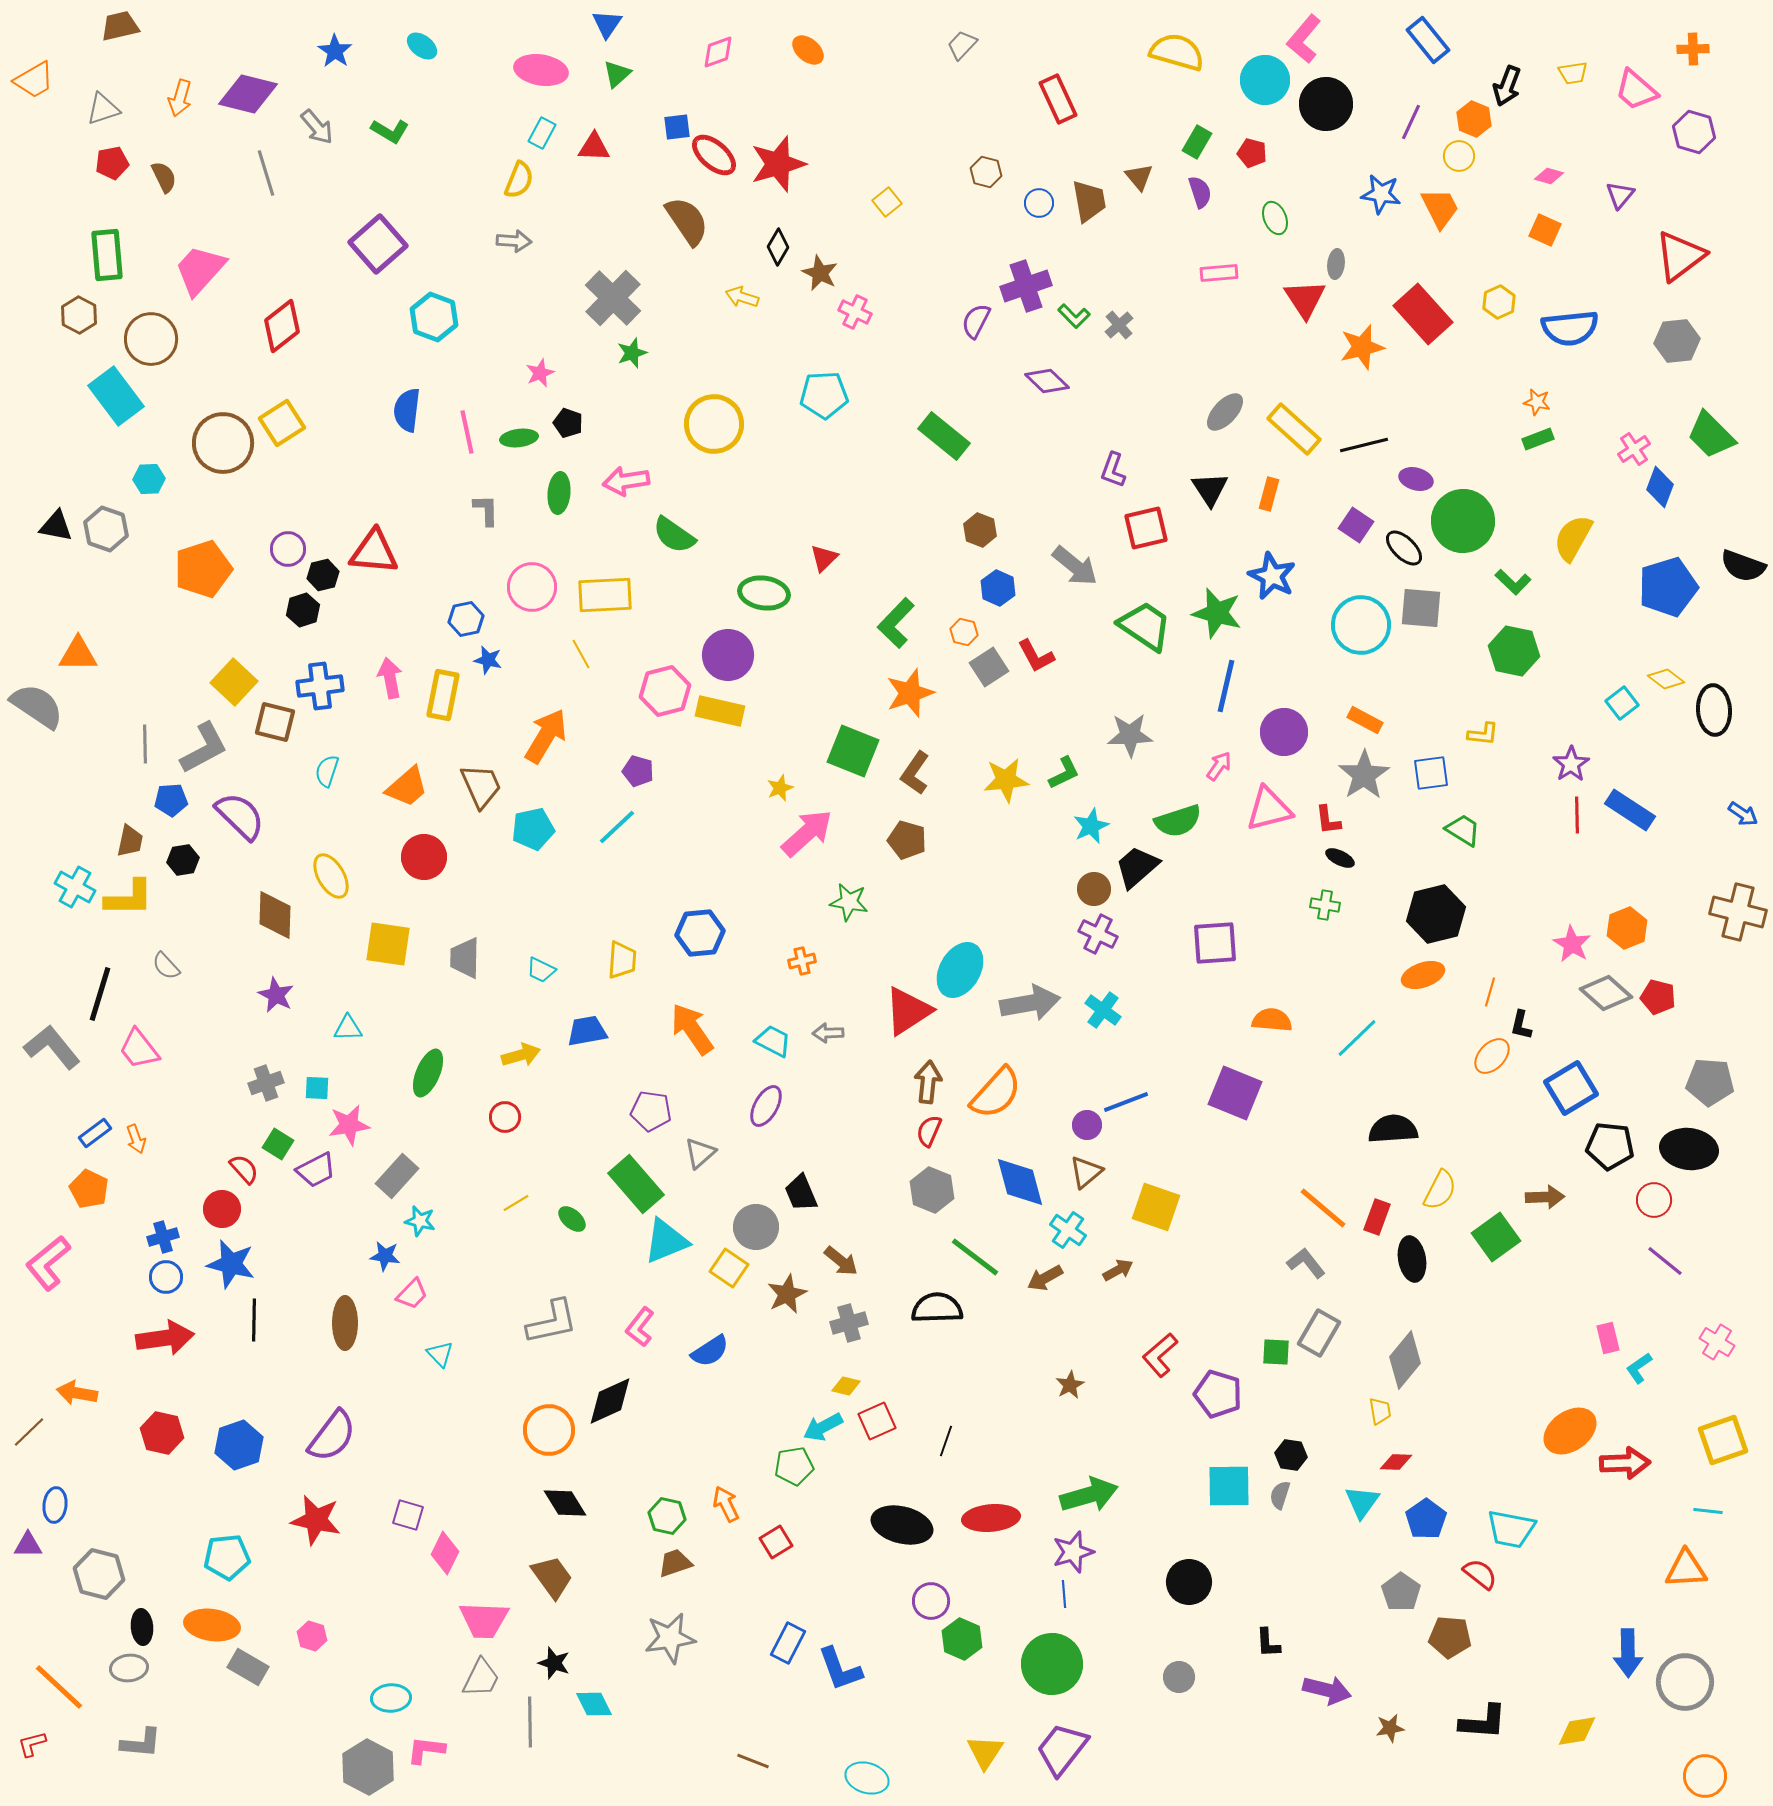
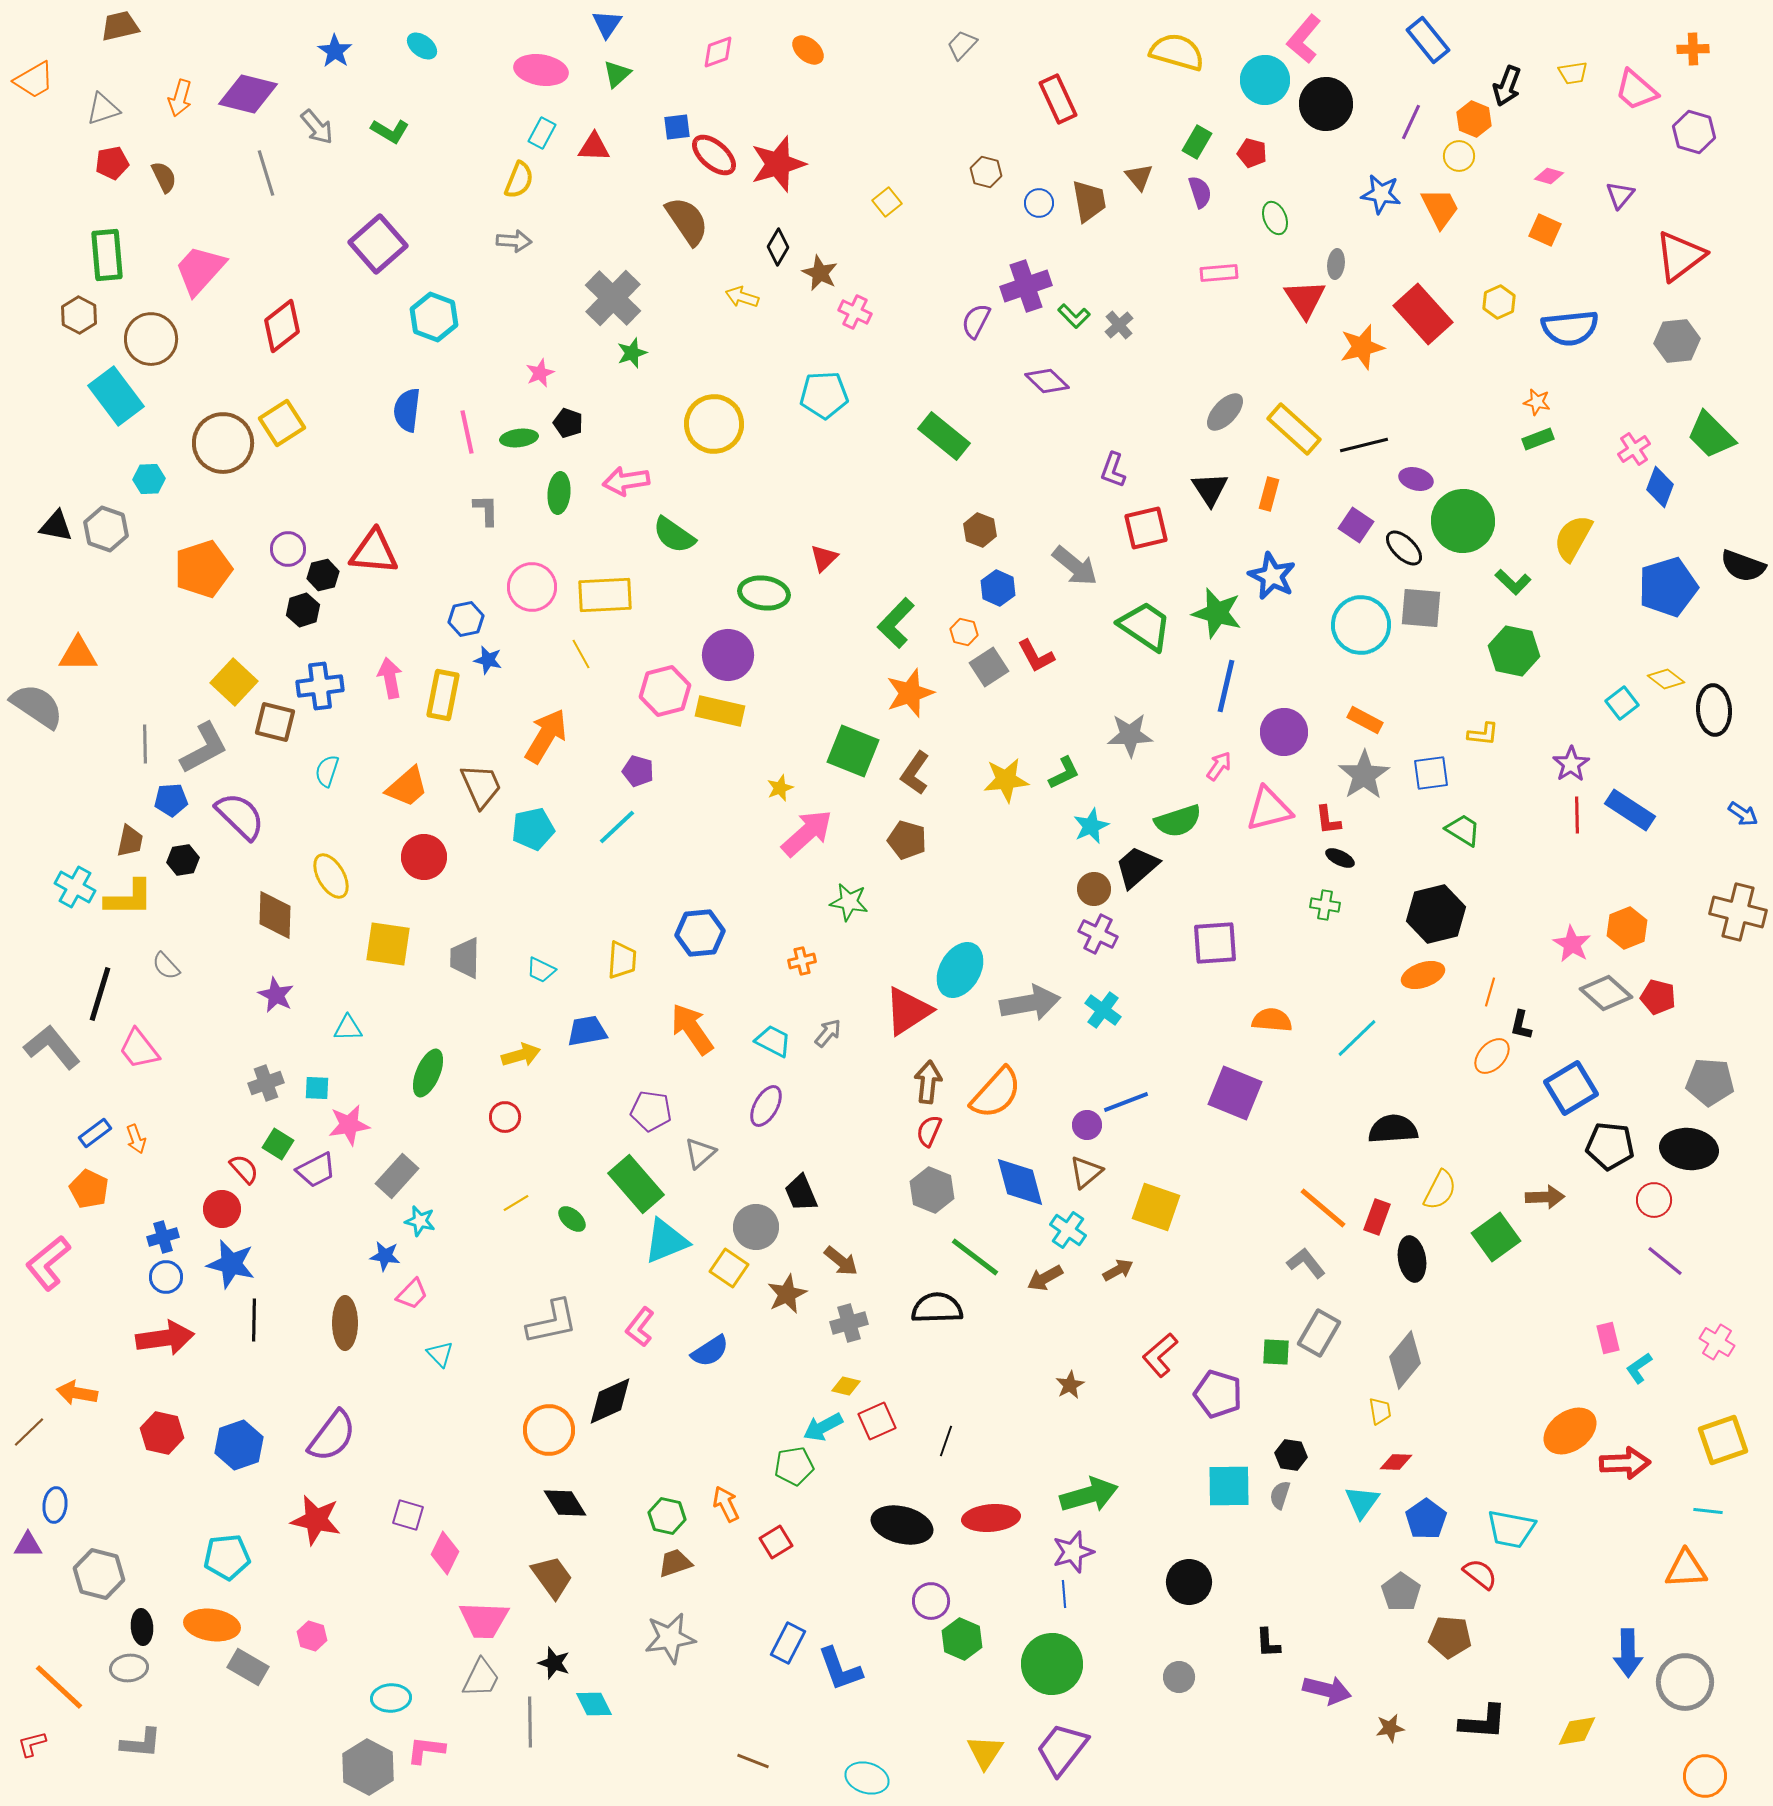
gray arrow at (828, 1033): rotated 132 degrees clockwise
